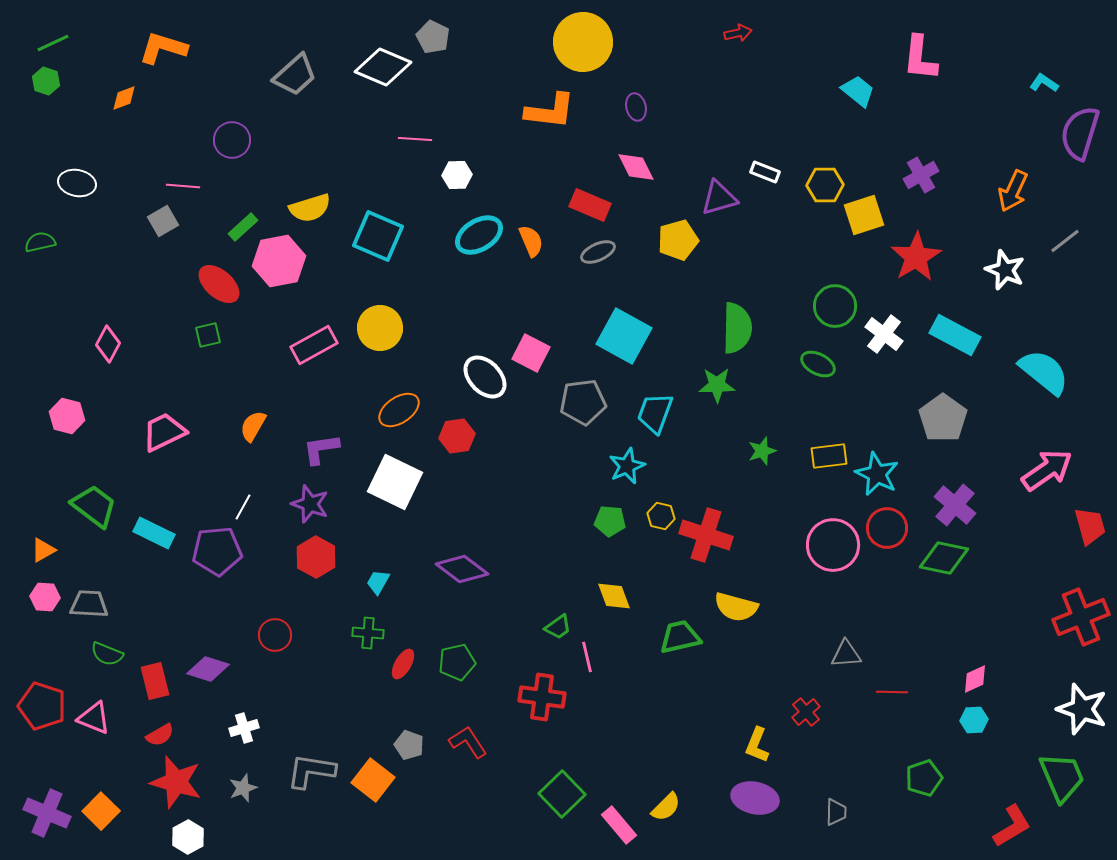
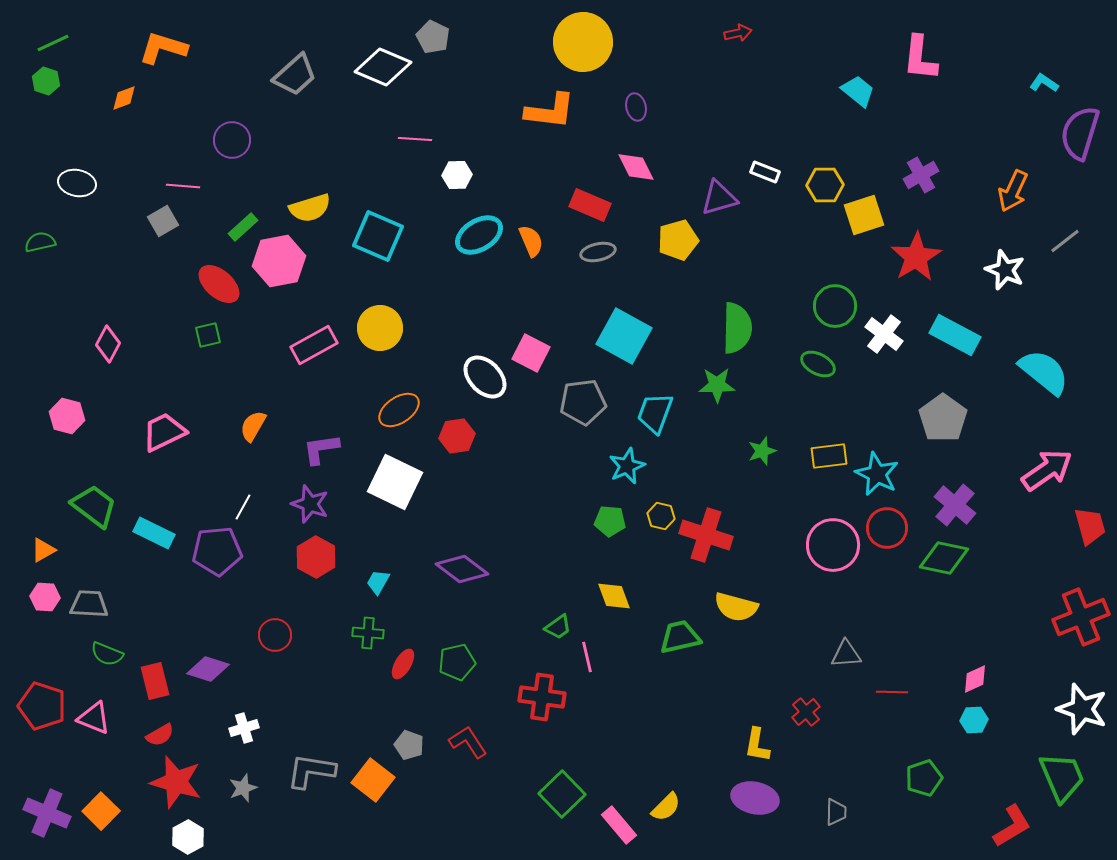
gray ellipse at (598, 252): rotated 12 degrees clockwise
yellow L-shape at (757, 745): rotated 12 degrees counterclockwise
